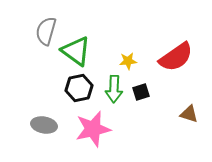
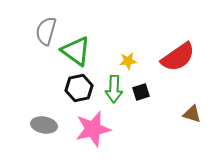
red semicircle: moved 2 px right
brown triangle: moved 3 px right
